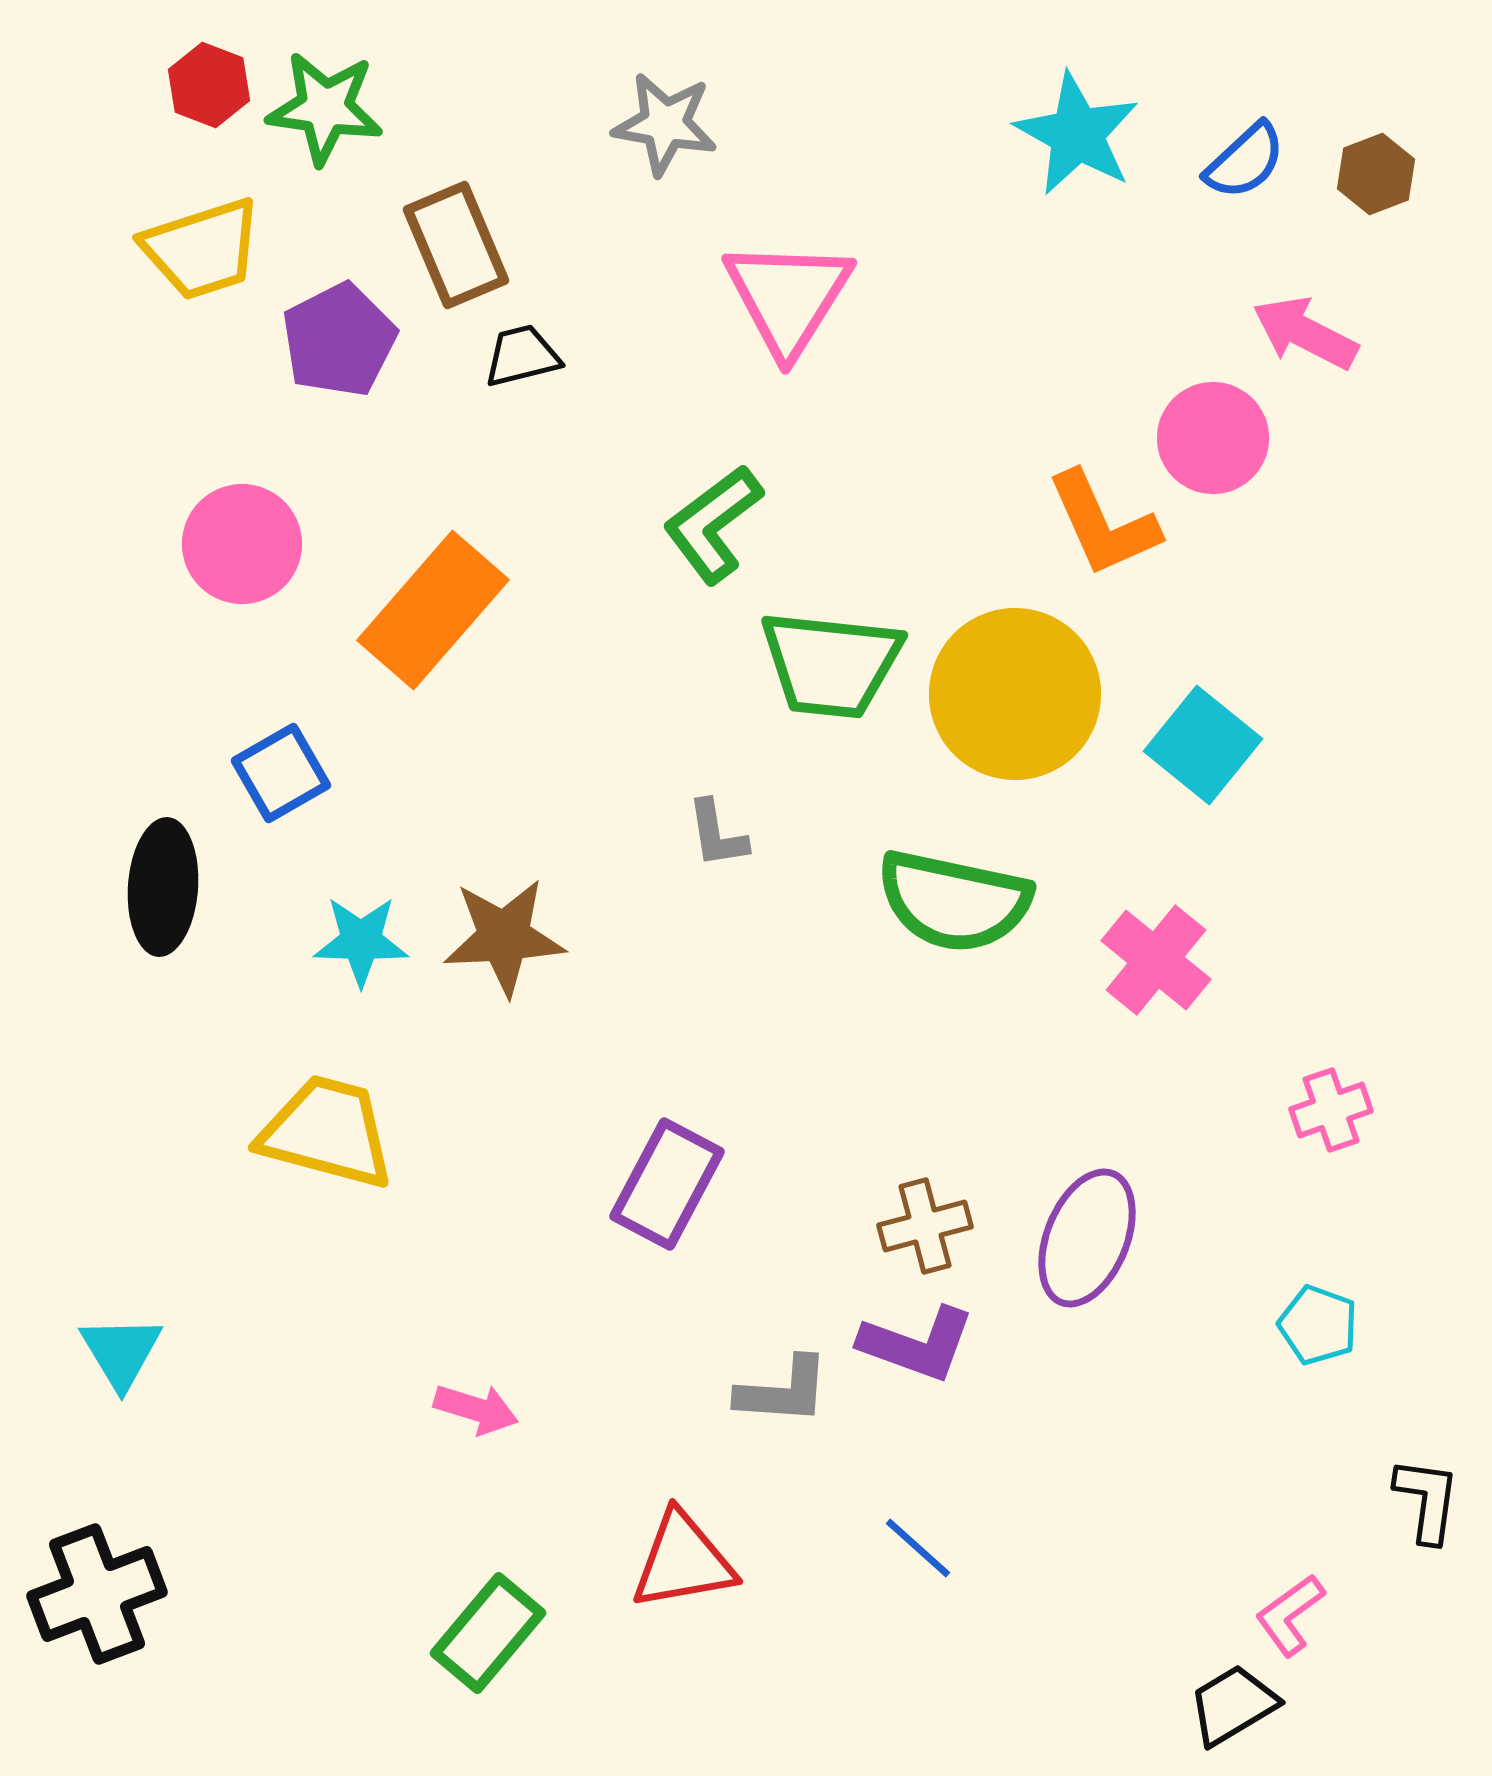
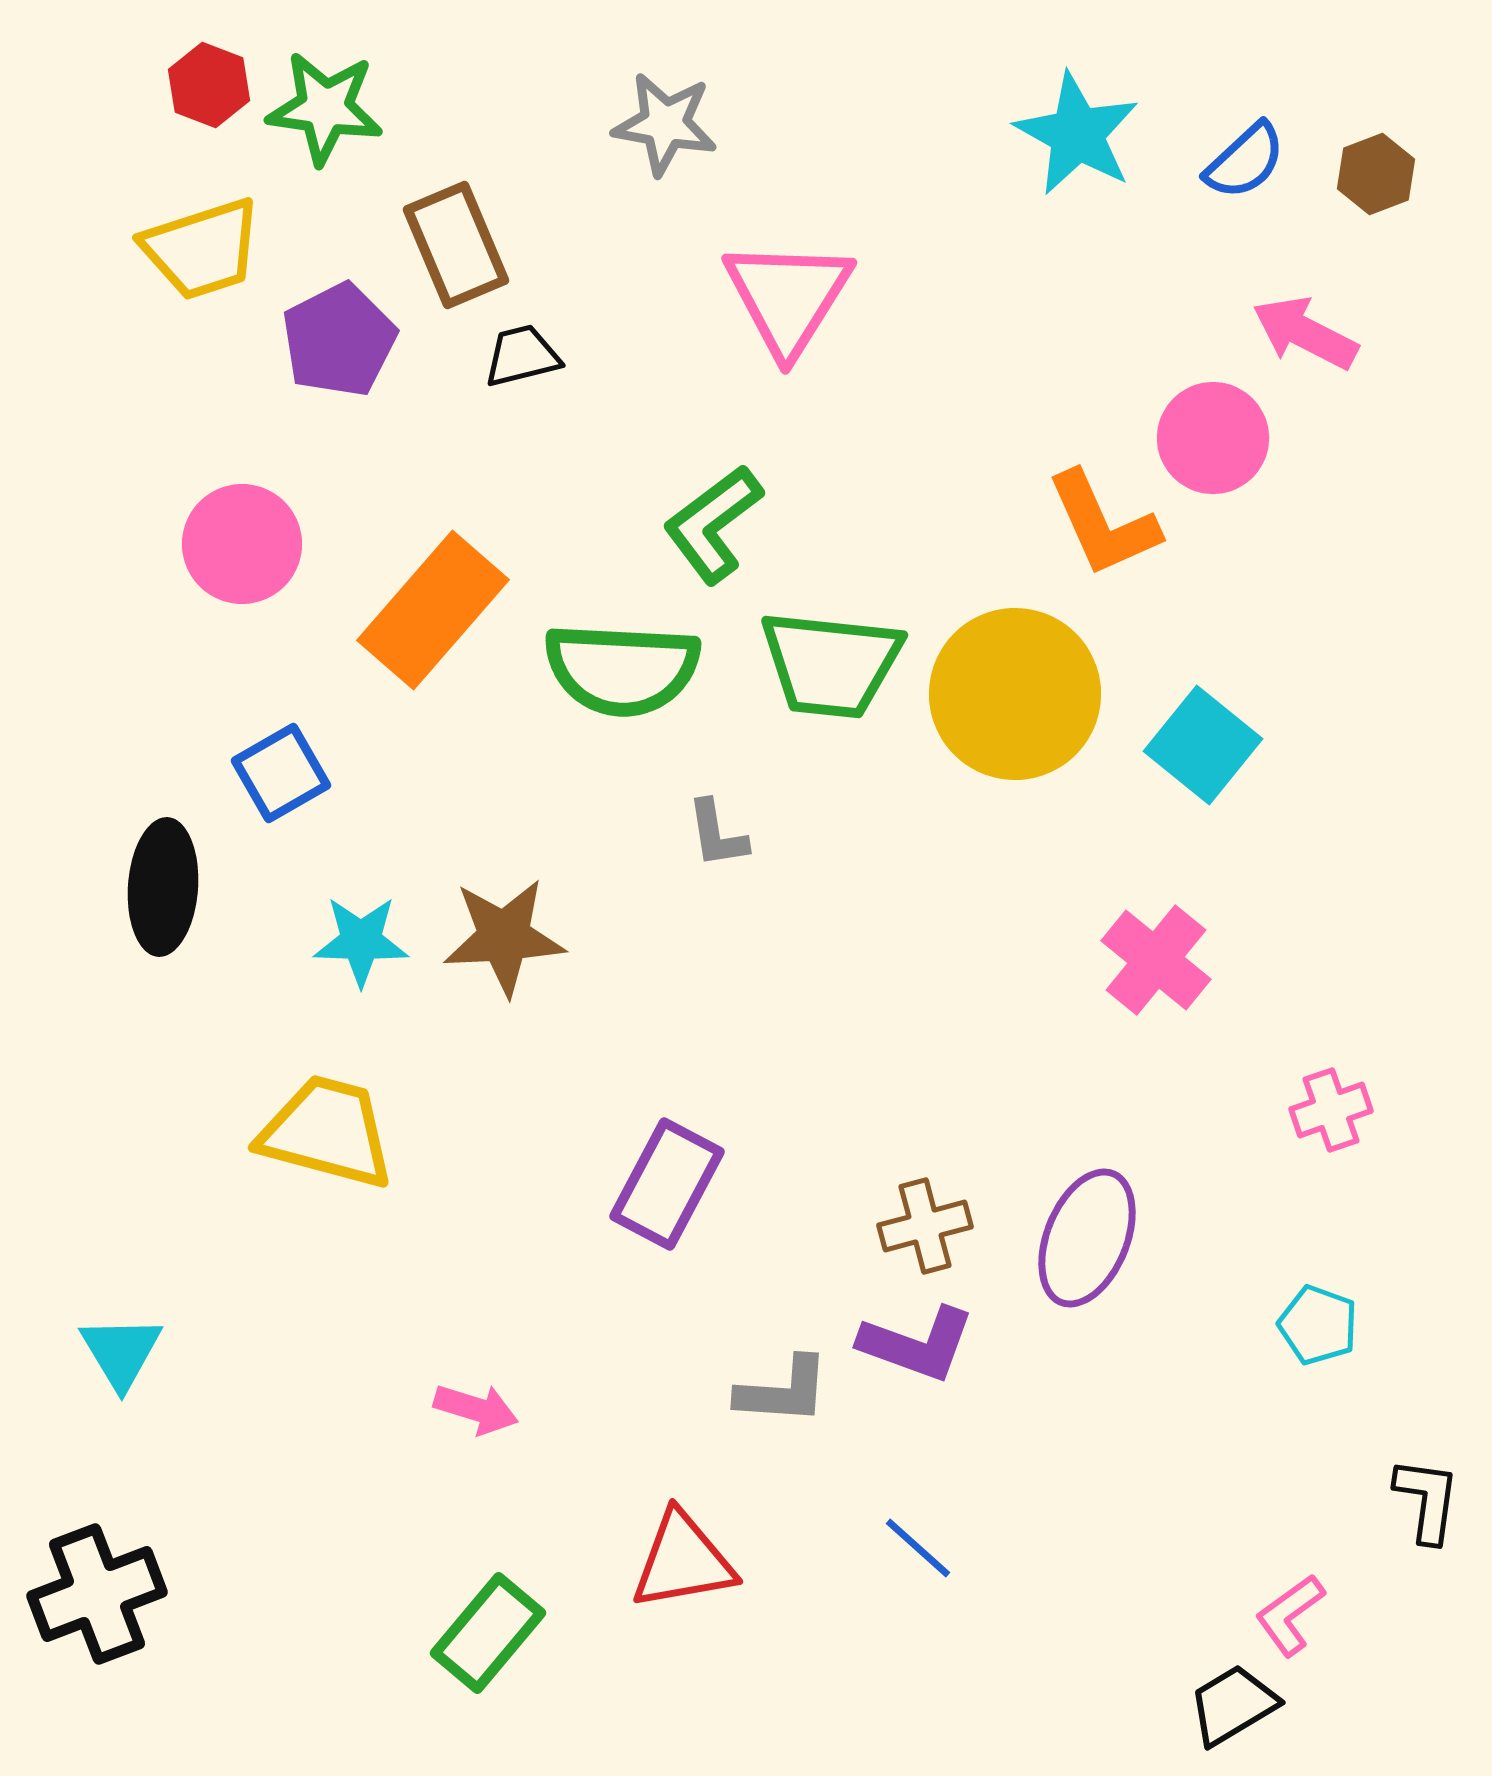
green semicircle at (954, 901): moved 332 px left, 232 px up; rotated 9 degrees counterclockwise
